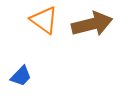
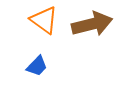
blue trapezoid: moved 16 px right, 10 px up
